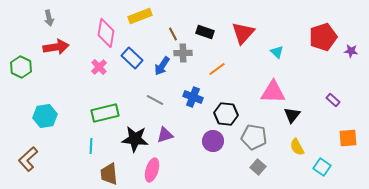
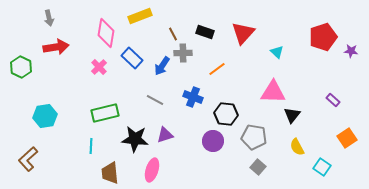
orange square: moved 1 px left; rotated 30 degrees counterclockwise
brown trapezoid: moved 1 px right, 1 px up
